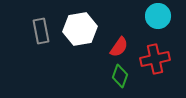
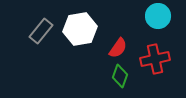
gray rectangle: rotated 50 degrees clockwise
red semicircle: moved 1 px left, 1 px down
